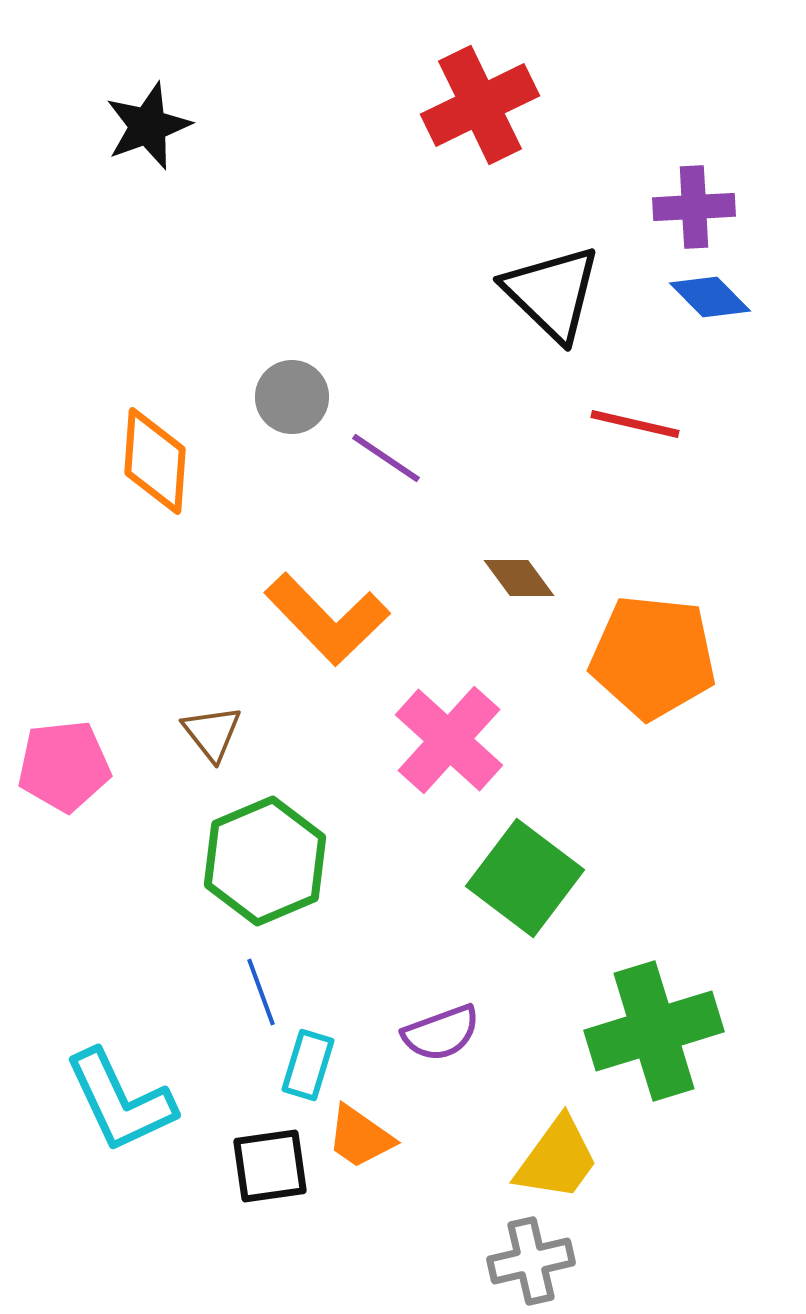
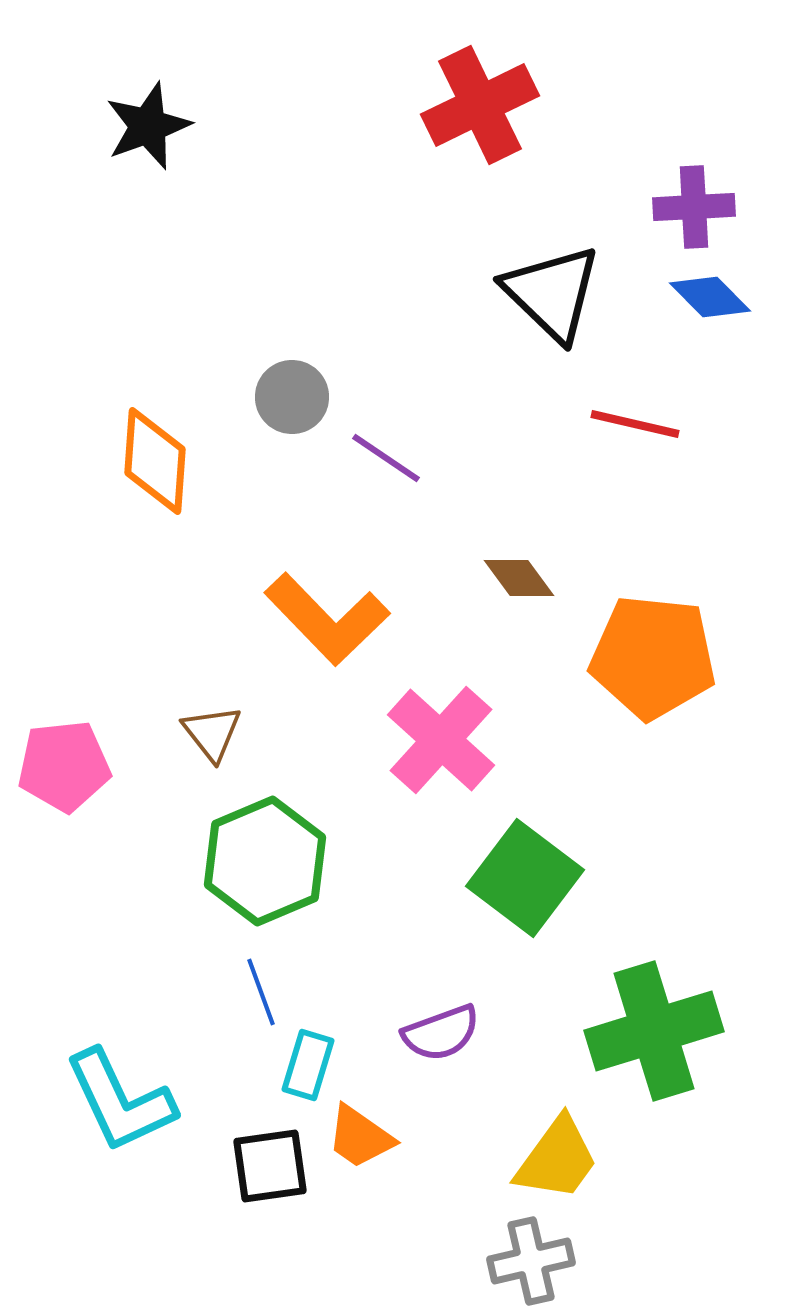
pink cross: moved 8 px left
